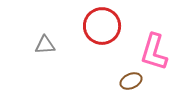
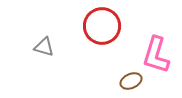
gray triangle: moved 1 px left, 2 px down; rotated 20 degrees clockwise
pink L-shape: moved 2 px right, 3 px down
